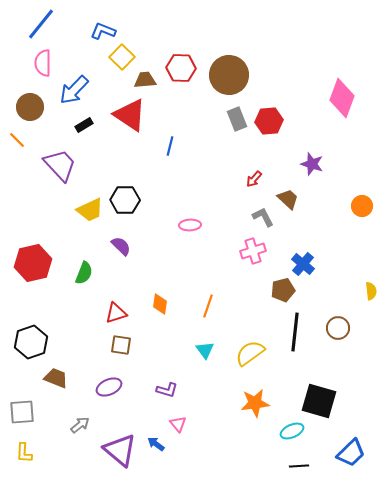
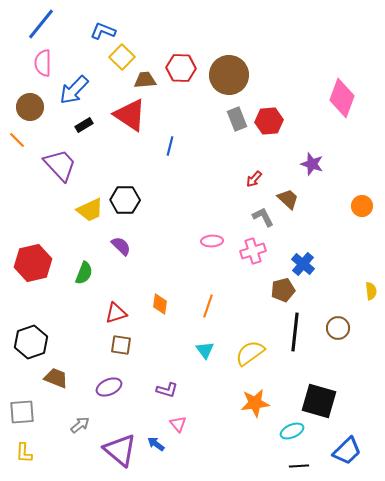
pink ellipse at (190, 225): moved 22 px right, 16 px down
blue trapezoid at (351, 453): moved 4 px left, 2 px up
